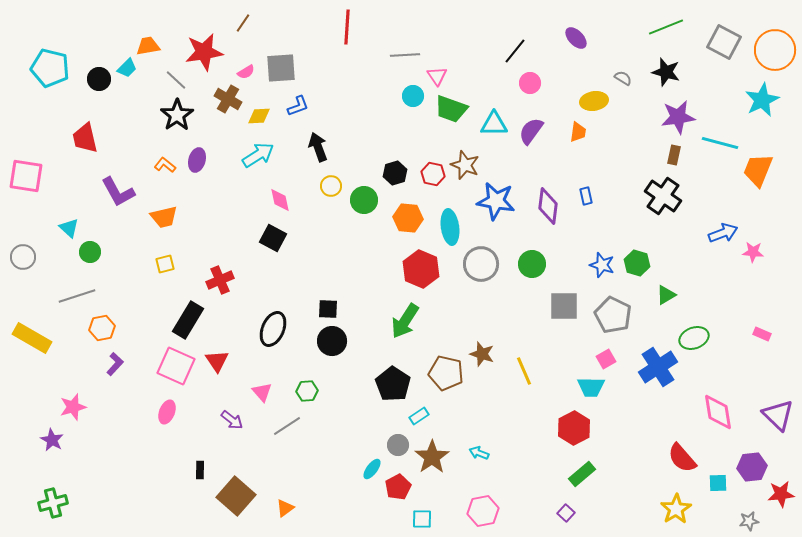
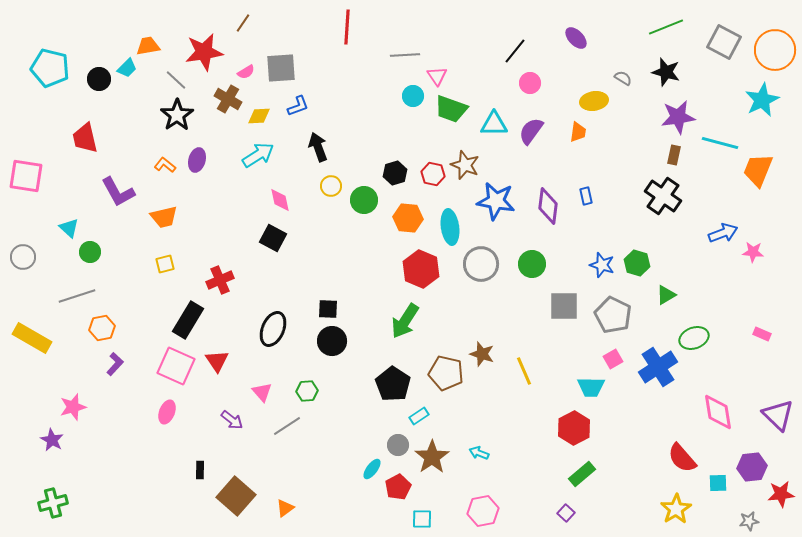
pink square at (606, 359): moved 7 px right
